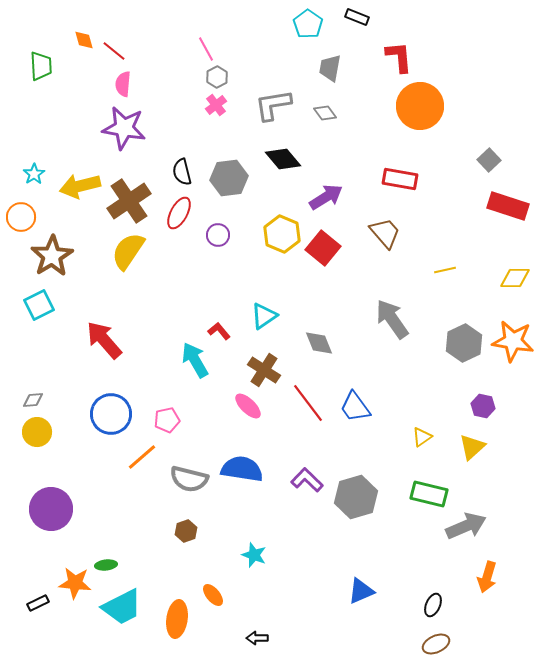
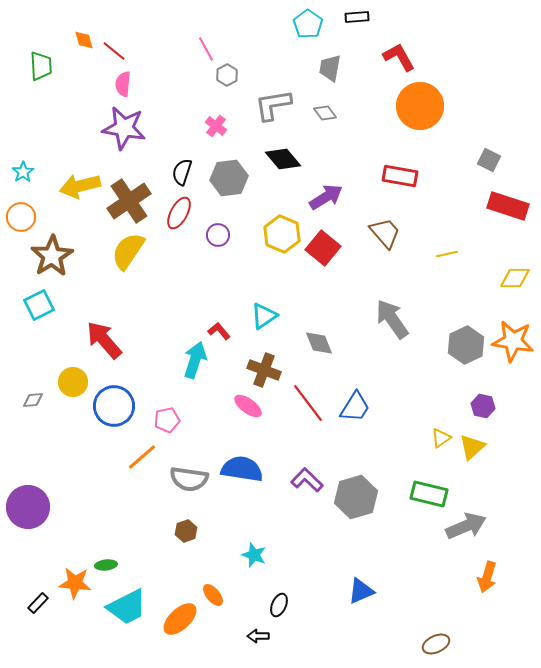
black rectangle at (357, 17): rotated 25 degrees counterclockwise
red L-shape at (399, 57): rotated 24 degrees counterclockwise
gray hexagon at (217, 77): moved 10 px right, 2 px up
pink cross at (216, 105): moved 21 px down; rotated 15 degrees counterclockwise
gray square at (489, 160): rotated 20 degrees counterclockwise
black semicircle at (182, 172): rotated 32 degrees clockwise
cyan star at (34, 174): moved 11 px left, 2 px up
red rectangle at (400, 179): moved 3 px up
yellow line at (445, 270): moved 2 px right, 16 px up
gray hexagon at (464, 343): moved 2 px right, 2 px down
cyan arrow at (195, 360): rotated 48 degrees clockwise
brown cross at (264, 370): rotated 12 degrees counterclockwise
pink ellipse at (248, 406): rotated 8 degrees counterclockwise
blue trapezoid at (355, 407): rotated 112 degrees counterclockwise
blue circle at (111, 414): moved 3 px right, 8 px up
yellow circle at (37, 432): moved 36 px right, 50 px up
yellow triangle at (422, 437): moved 19 px right, 1 px down
gray semicircle at (189, 479): rotated 6 degrees counterclockwise
purple circle at (51, 509): moved 23 px left, 2 px up
black rectangle at (38, 603): rotated 20 degrees counterclockwise
black ellipse at (433, 605): moved 154 px left
cyan trapezoid at (122, 607): moved 5 px right
orange ellipse at (177, 619): moved 3 px right; rotated 39 degrees clockwise
black arrow at (257, 638): moved 1 px right, 2 px up
